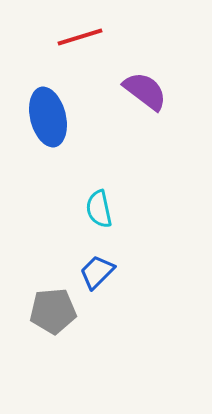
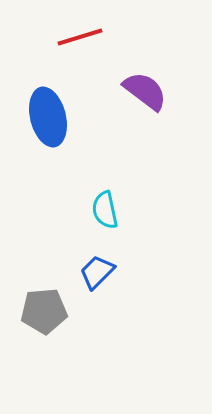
cyan semicircle: moved 6 px right, 1 px down
gray pentagon: moved 9 px left
